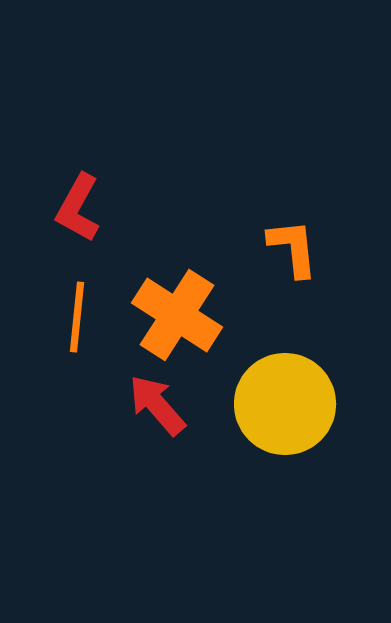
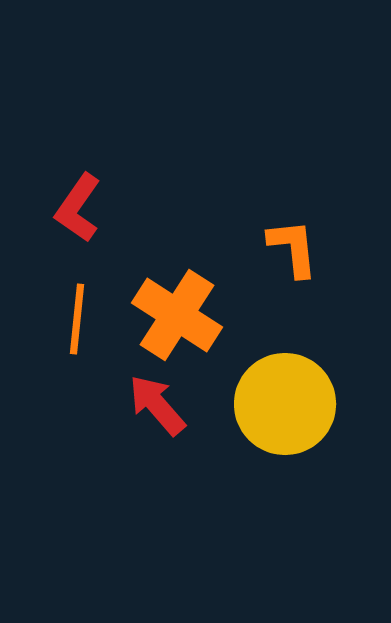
red L-shape: rotated 6 degrees clockwise
orange line: moved 2 px down
